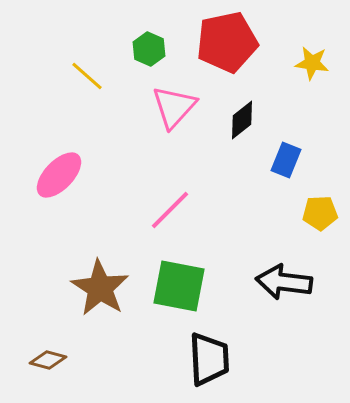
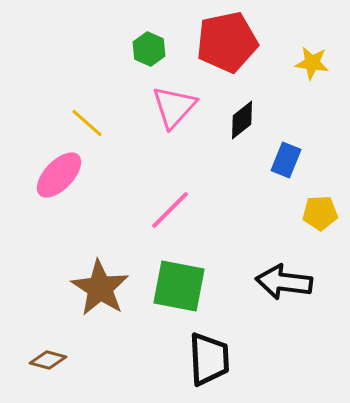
yellow line: moved 47 px down
